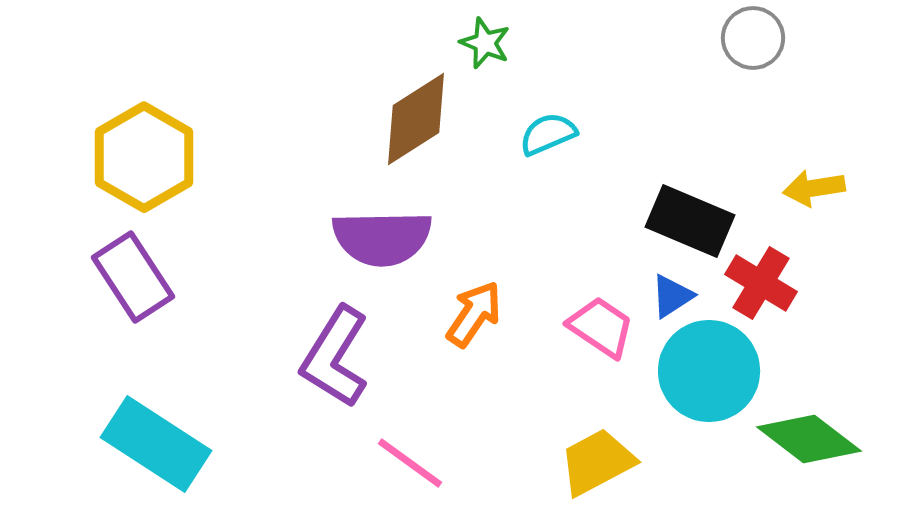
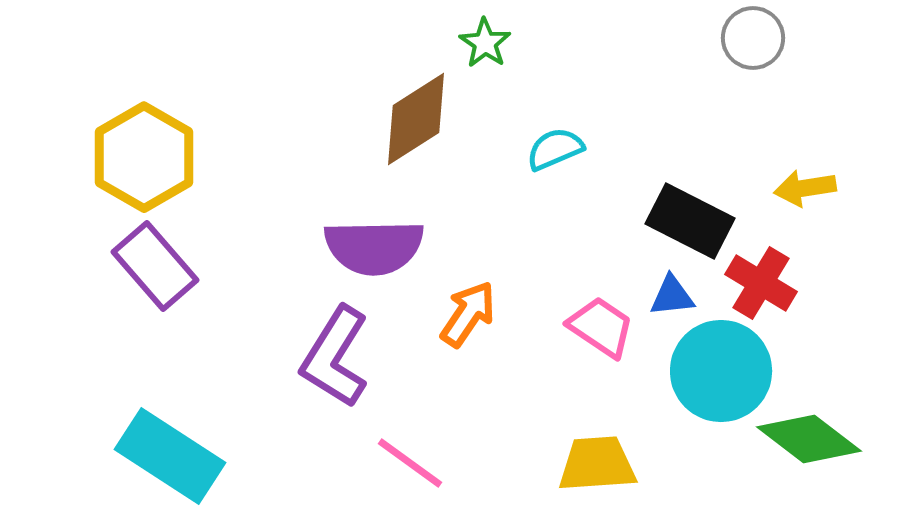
green star: rotated 12 degrees clockwise
cyan semicircle: moved 7 px right, 15 px down
yellow arrow: moved 9 px left
black rectangle: rotated 4 degrees clockwise
purple semicircle: moved 8 px left, 9 px down
purple rectangle: moved 22 px right, 11 px up; rotated 8 degrees counterclockwise
blue triangle: rotated 27 degrees clockwise
orange arrow: moved 6 px left
cyan circle: moved 12 px right
cyan rectangle: moved 14 px right, 12 px down
yellow trapezoid: moved 2 px down; rotated 24 degrees clockwise
